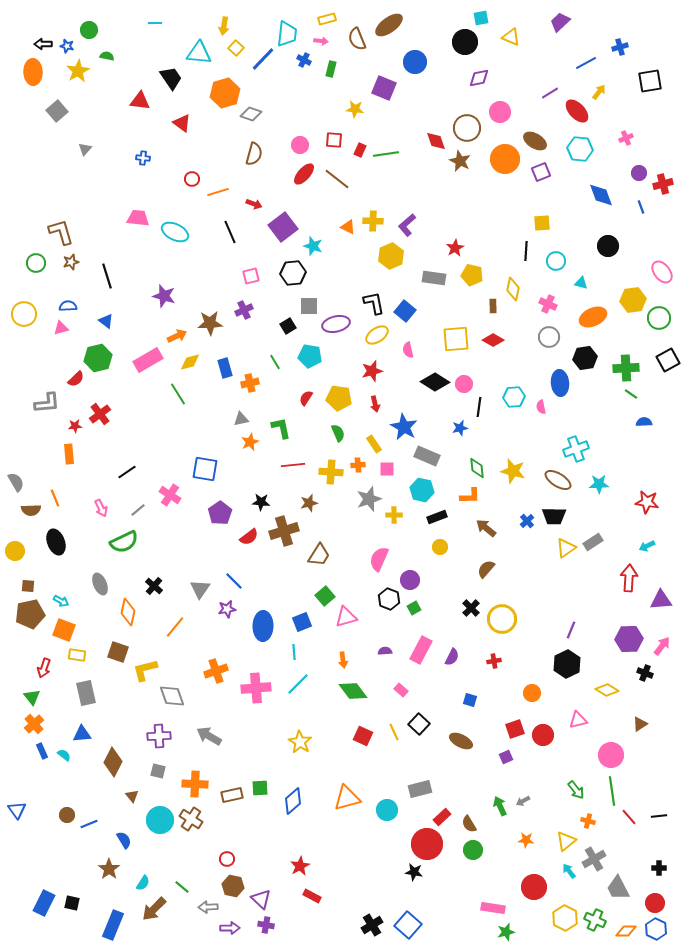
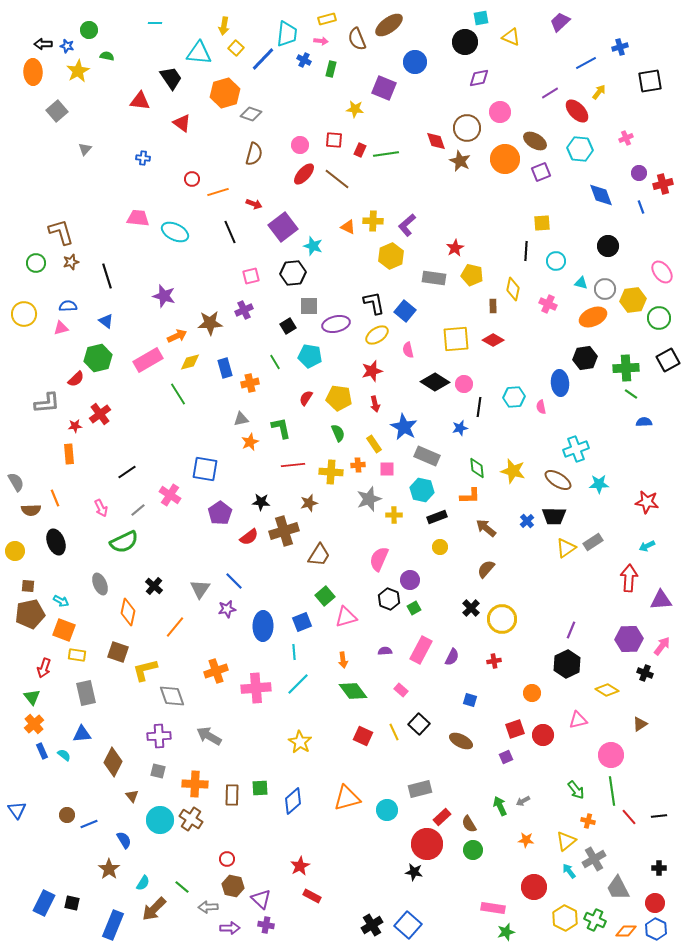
gray circle at (549, 337): moved 56 px right, 48 px up
brown rectangle at (232, 795): rotated 75 degrees counterclockwise
